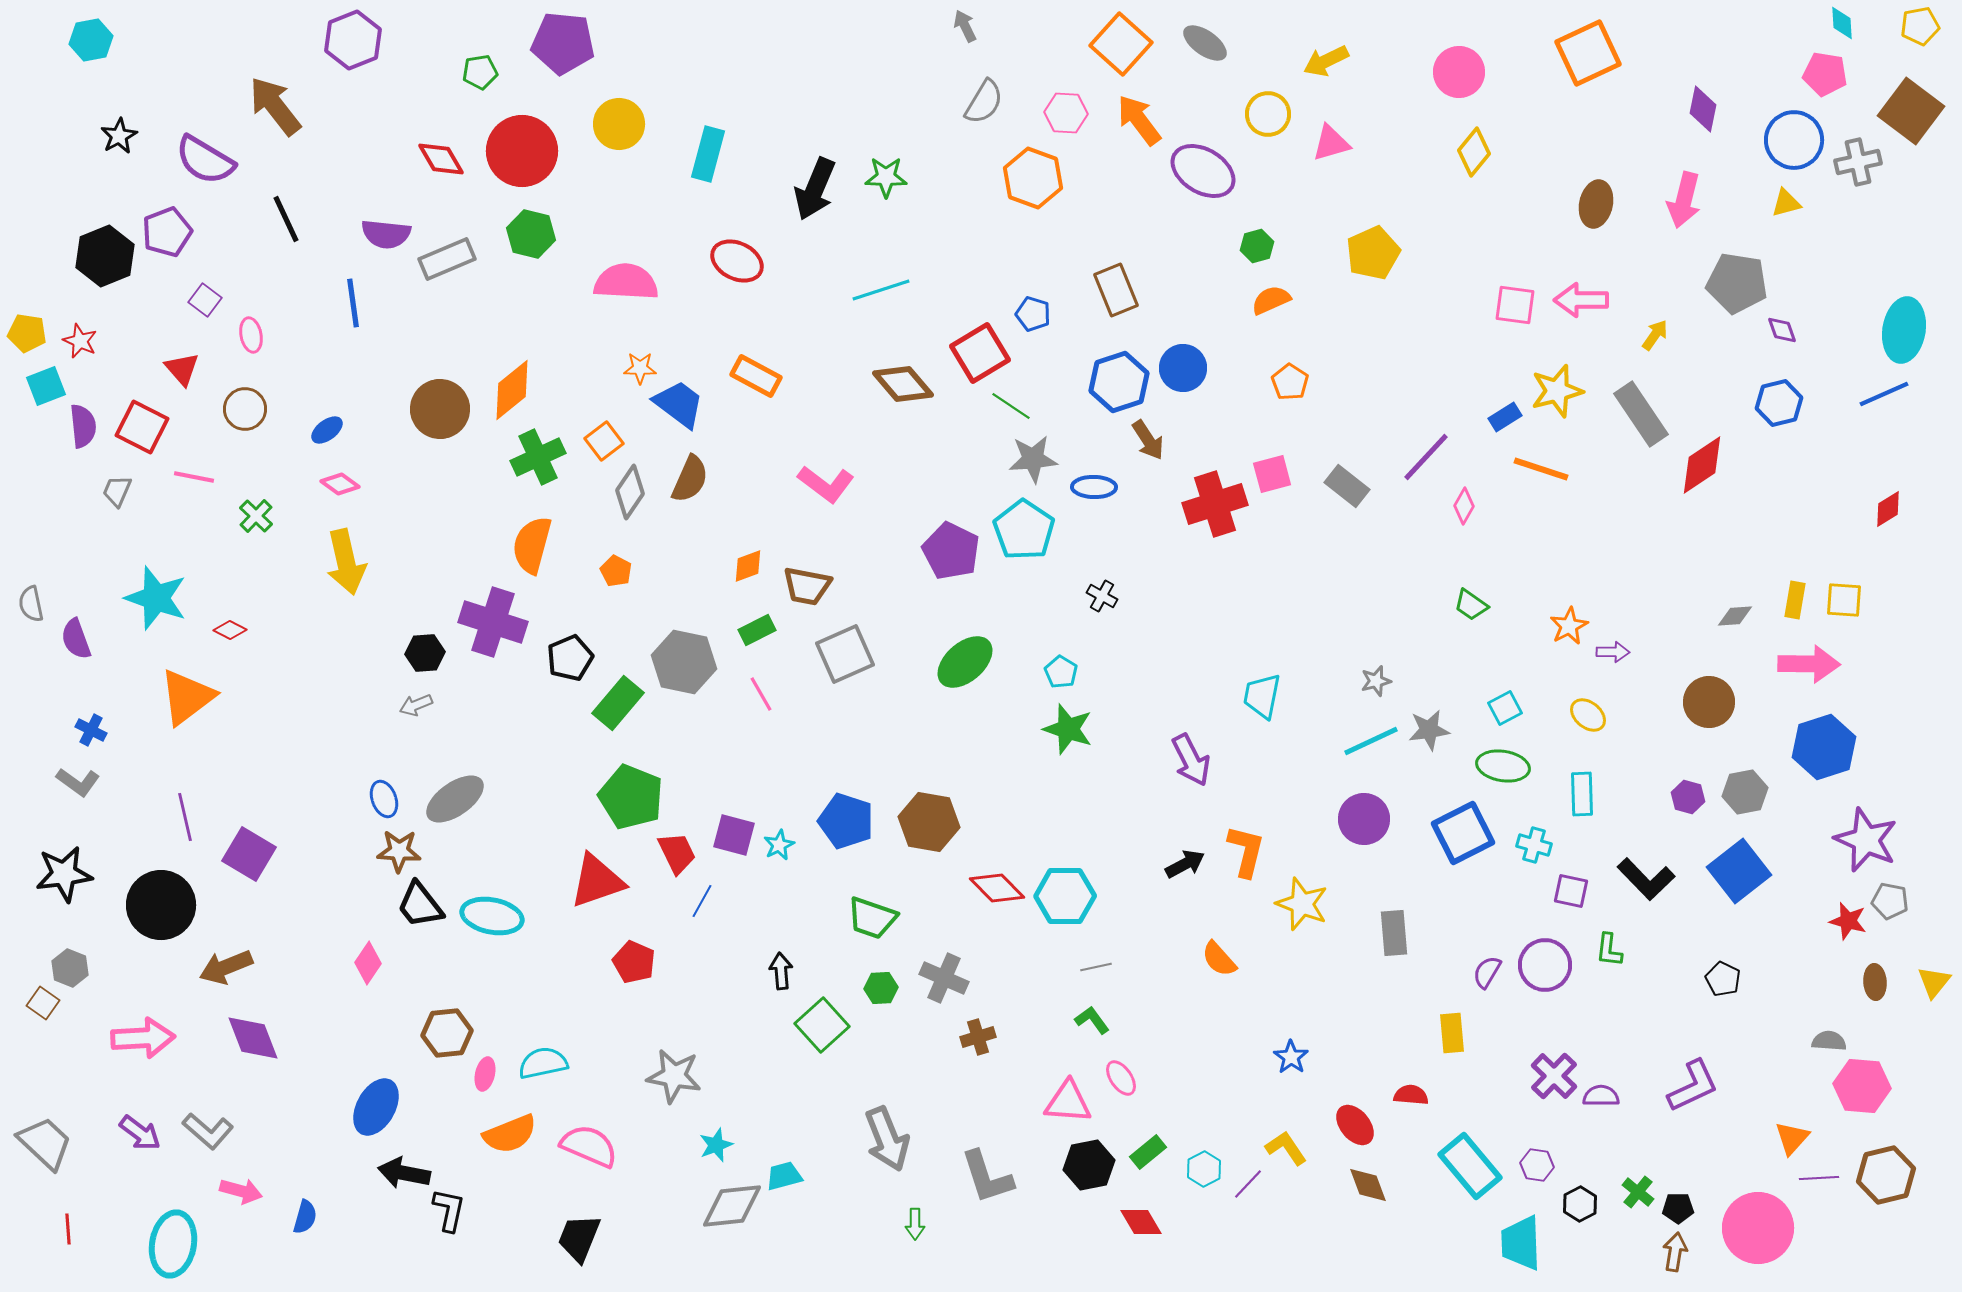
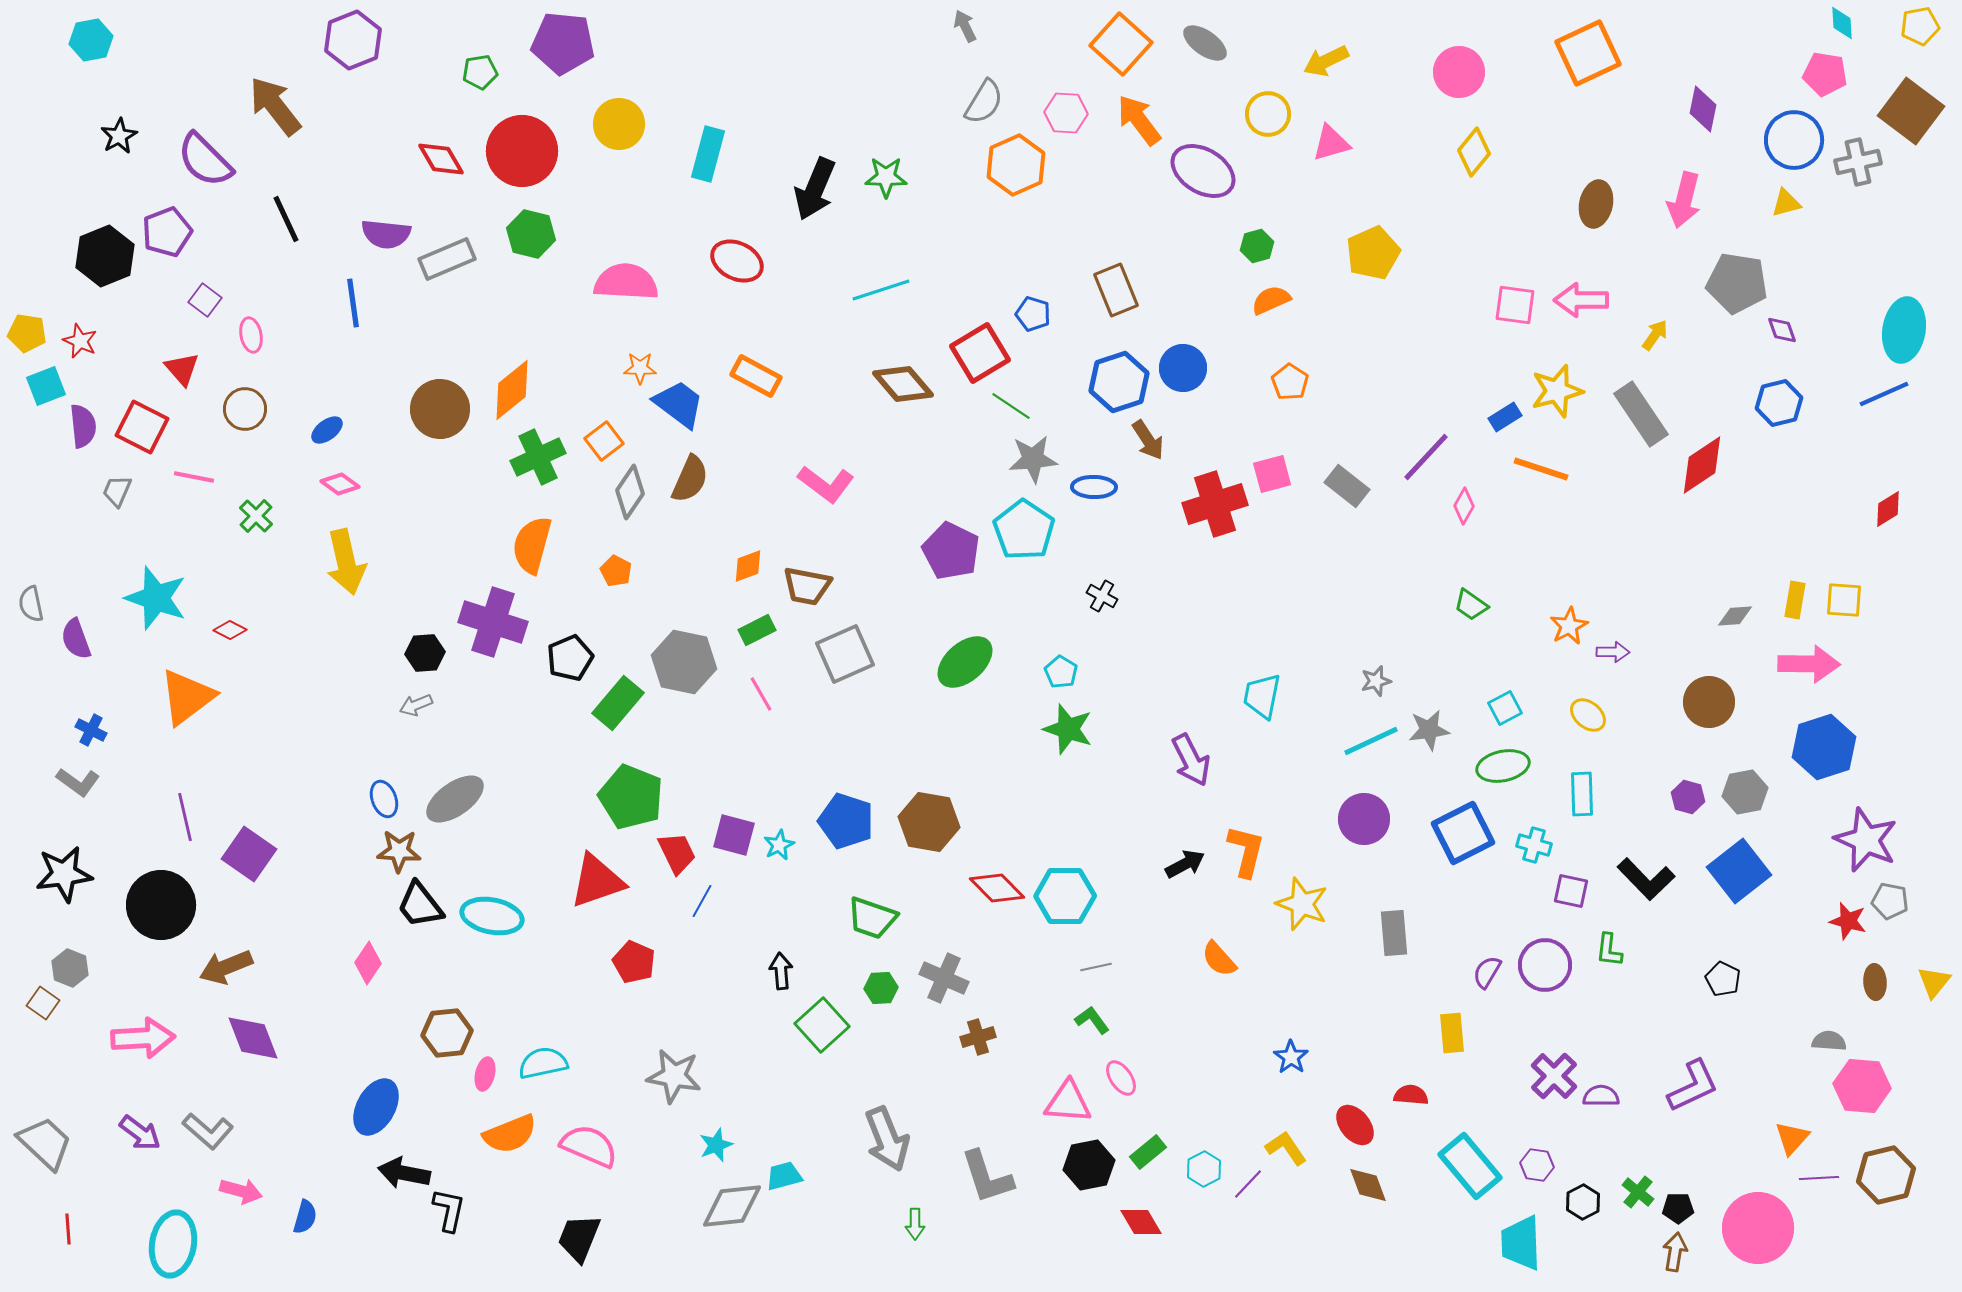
purple semicircle at (205, 160): rotated 14 degrees clockwise
orange hexagon at (1033, 178): moved 17 px left, 13 px up; rotated 16 degrees clockwise
green ellipse at (1503, 766): rotated 21 degrees counterclockwise
purple square at (249, 854): rotated 4 degrees clockwise
black hexagon at (1580, 1204): moved 3 px right, 2 px up
